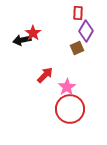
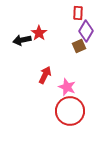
red star: moved 6 px right
brown square: moved 2 px right, 2 px up
red arrow: rotated 18 degrees counterclockwise
pink star: rotated 18 degrees counterclockwise
red circle: moved 2 px down
